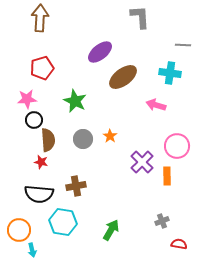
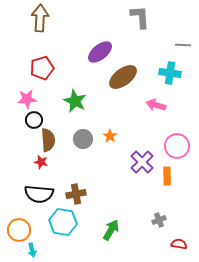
brown cross: moved 8 px down
gray cross: moved 3 px left, 1 px up
